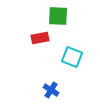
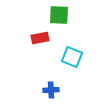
green square: moved 1 px right, 1 px up
blue cross: rotated 35 degrees counterclockwise
